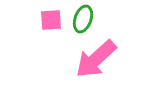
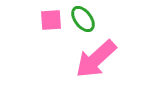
green ellipse: rotated 56 degrees counterclockwise
